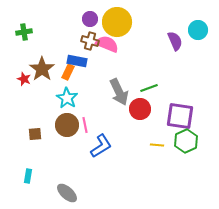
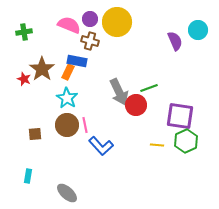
pink semicircle: moved 38 px left, 19 px up
red circle: moved 4 px left, 4 px up
blue L-shape: rotated 80 degrees clockwise
